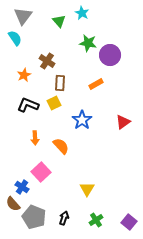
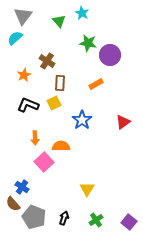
cyan semicircle: rotated 98 degrees counterclockwise
orange semicircle: rotated 48 degrees counterclockwise
pink square: moved 3 px right, 10 px up
